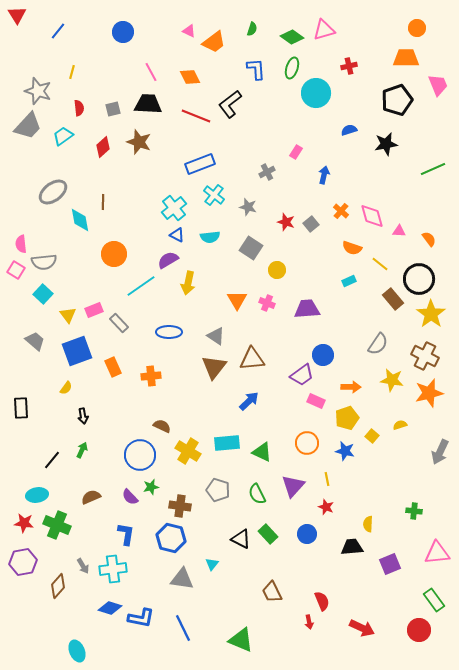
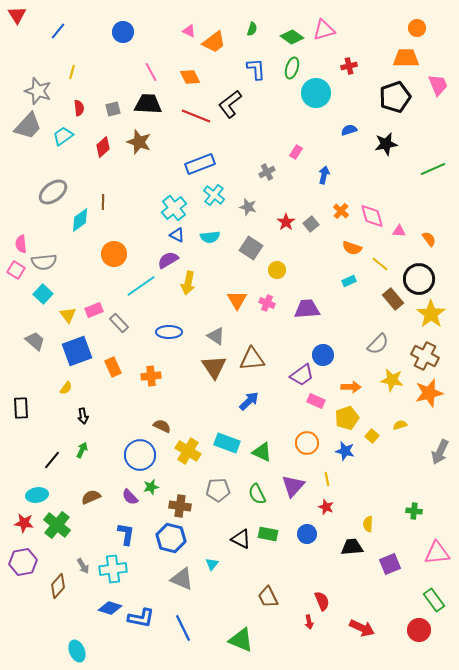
black pentagon at (397, 100): moved 2 px left, 3 px up
cyan diamond at (80, 220): rotated 65 degrees clockwise
red star at (286, 222): rotated 18 degrees clockwise
gray semicircle at (378, 344): rotated 10 degrees clockwise
brown triangle at (214, 367): rotated 12 degrees counterclockwise
cyan rectangle at (227, 443): rotated 25 degrees clockwise
gray pentagon at (218, 490): rotated 20 degrees counterclockwise
green cross at (57, 525): rotated 16 degrees clockwise
green rectangle at (268, 534): rotated 36 degrees counterclockwise
gray triangle at (182, 579): rotated 15 degrees clockwise
brown trapezoid at (272, 592): moved 4 px left, 5 px down
